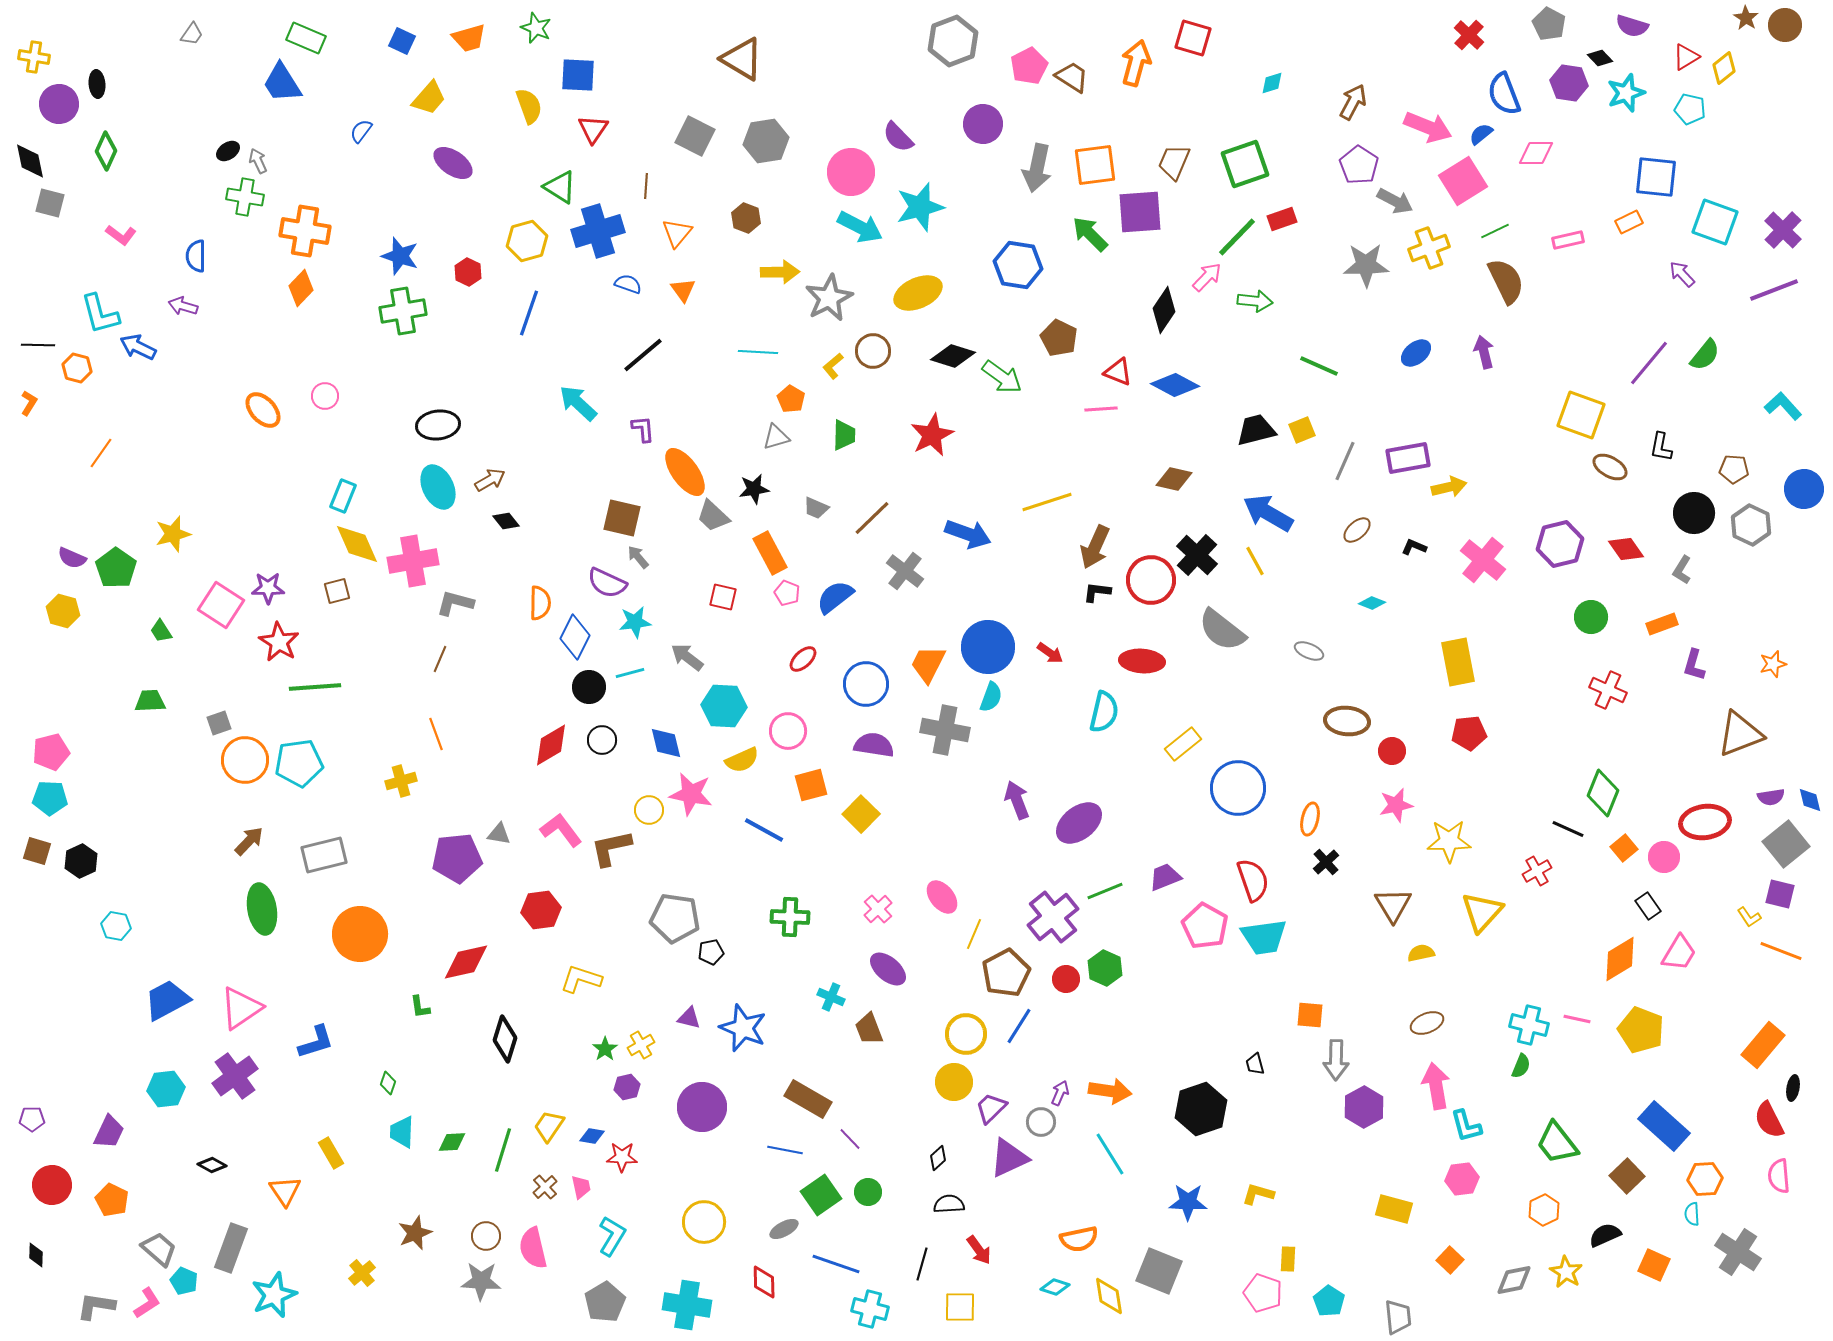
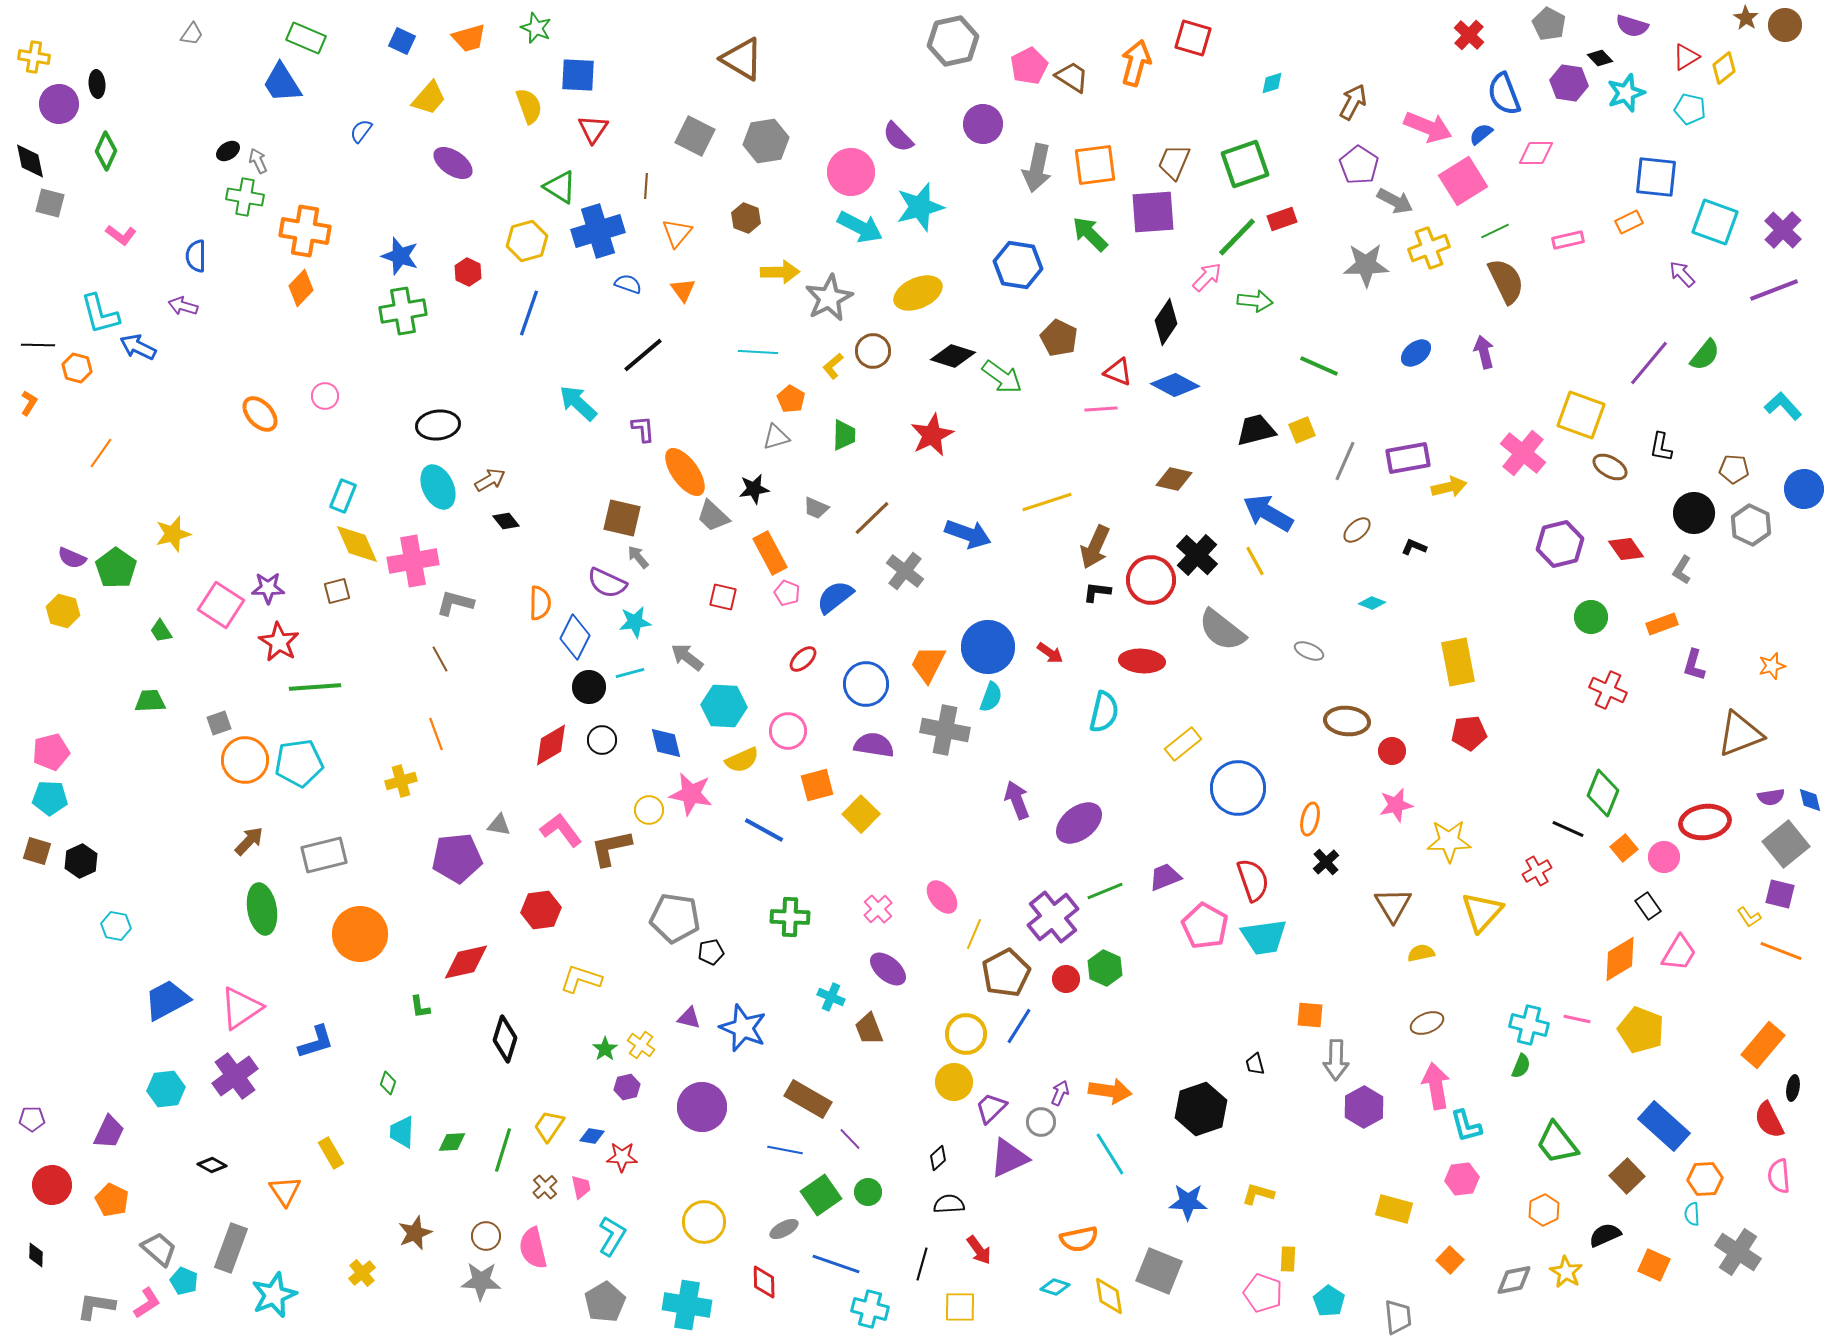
gray hexagon at (953, 41): rotated 9 degrees clockwise
purple square at (1140, 212): moved 13 px right
black diamond at (1164, 310): moved 2 px right, 12 px down
orange ellipse at (263, 410): moved 3 px left, 4 px down
pink cross at (1483, 560): moved 40 px right, 107 px up
brown line at (440, 659): rotated 52 degrees counterclockwise
orange star at (1773, 664): moved 1 px left, 2 px down
orange square at (811, 785): moved 6 px right
gray triangle at (499, 834): moved 9 px up
yellow cross at (641, 1045): rotated 24 degrees counterclockwise
